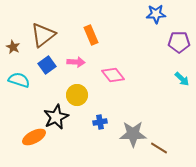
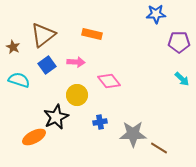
orange rectangle: moved 1 px right, 1 px up; rotated 54 degrees counterclockwise
pink diamond: moved 4 px left, 6 px down
